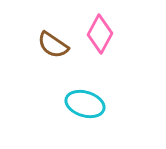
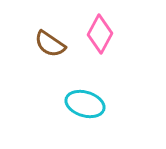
brown semicircle: moved 3 px left, 1 px up
